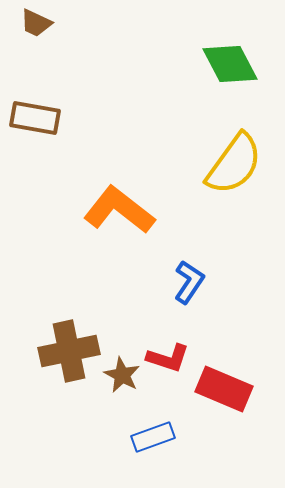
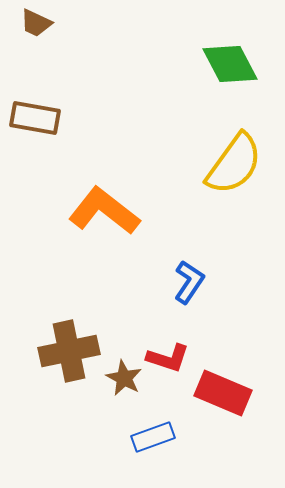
orange L-shape: moved 15 px left, 1 px down
brown star: moved 2 px right, 3 px down
red rectangle: moved 1 px left, 4 px down
